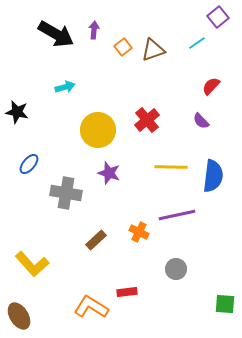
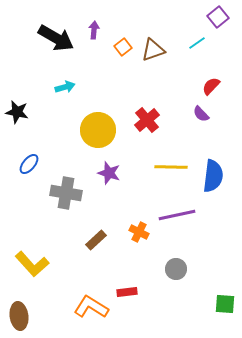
black arrow: moved 4 px down
purple semicircle: moved 7 px up
brown ellipse: rotated 24 degrees clockwise
